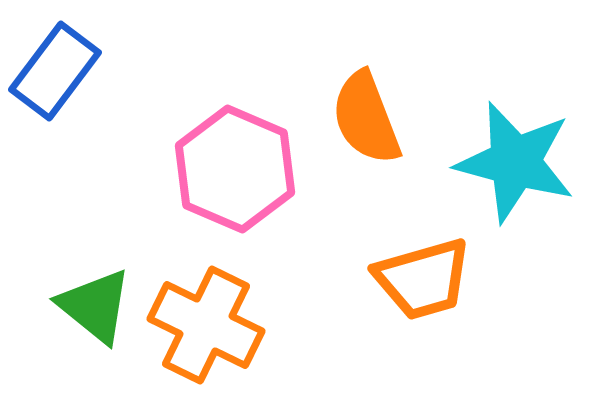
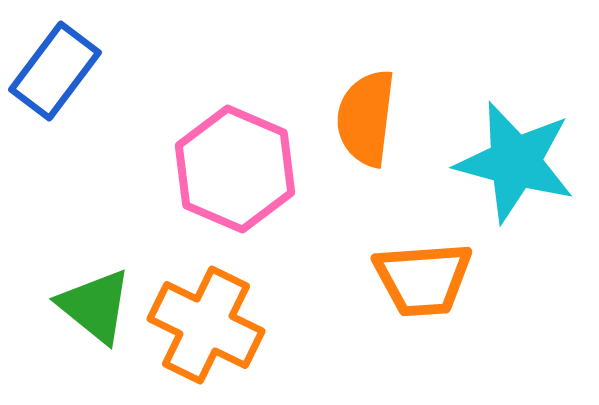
orange semicircle: rotated 28 degrees clockwise
orange trapezoid: rotated 12 degrees clockwise
